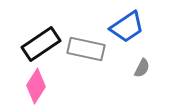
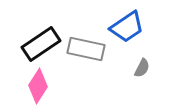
pink diamond: moved 2 px right
